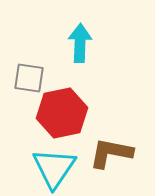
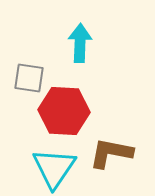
red hexagon: moved 2 px right, 2 px up; rotated 15 degrees clockwise
